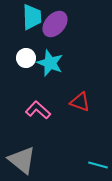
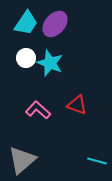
cyan trapezoid: moved 6 px left, 6 px down; rotated 36 degrees clockwise
red triangle: moved 3 px left, 3 px down
gray triangle: rotated 40 degrees clockwise
cyan line: moved 1 px left, 4 px up
